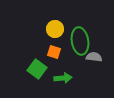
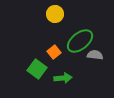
yellow circle: moved 15 px up
green ellipse: rotated 60 degrees clockwise
orange square: rotated 32 degrees clockwise
gray semicircle: moved 1 px right, 2 px up
